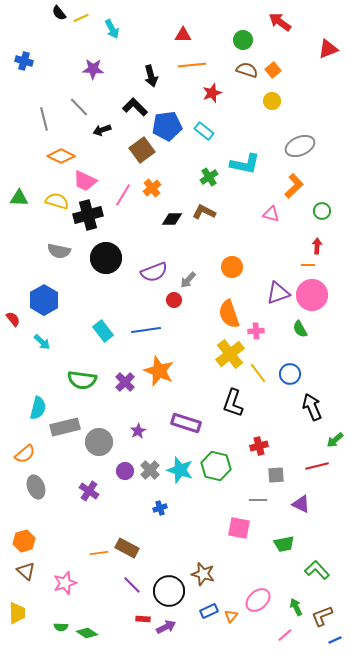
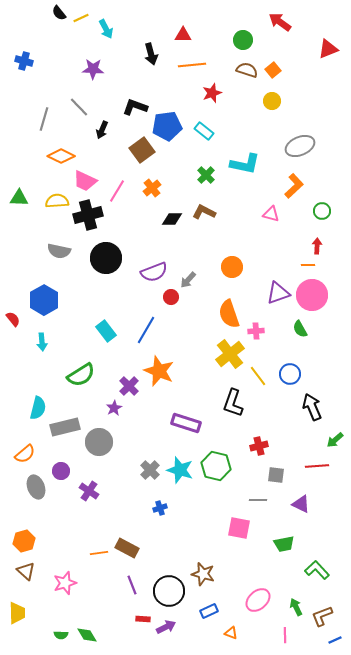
cyan arrow at (112, 29): moved 6 px left
black arrow at (151, 76): moved 22 px up
black L-shape at (135, 107): rotated 25 degrees counterclockwise
gray line at (44, 119): rotated 30 degrees clockwise
black arrow at (102, 130): rotated 48 degrees counterclockwise
green cross at (209, 177): moved 3 px left, 2 px up; rotated 12 degrees counterclockwise
pink line at (123, 195): moved 6 px left, 4 px up
yellow semicircle at (57, 201): rotated 20 degrees counterclockwise
red circle at (174, 300): moved 3 px left, 3 px up
blue line at (146, 330): rotated 52 degrees counterclockwise
cyan rectangle at (103, 331): moved 3 px right
cyan arrow at (42, 342): rotated 42 degrees clockwise
yellow line at (258, 373): moved 3 px down
green semicircle at (82, 380): moved 1 px left, 5 px up; rotated 40 degrees counterclockwise
purple cross at (125, 382): moved 4 px right, 4 px down
purple star at (138, 431): moved 24 px left, 23 px up
red line at (317, 466): rotated 10 degrees clockwise
purple circle at (125, 471): moved 64 px left
gray square at (276, 475): rotated 12 degrees clockwise
purple line at (132, 585): rotated 24 degrees clockwise
orange triangle at (231, 616): moved 17 px down; rotated 48 degrees counterclockwise
green semicircle at (61, 627): moved 8 px down
green diamond at (87, 633): moved 2 px down; rotated 25 degrees clockwise
pink line at (285, 635): rotated 49 degrees counterclockwise
